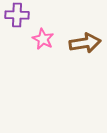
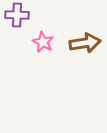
pink star: moved 3 px down
